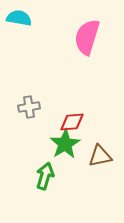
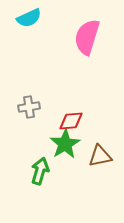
cyan semicircle: moved 10 px right; rotated 145 degrees clockwise
red diamond: moved 1 px left, 1 px up
green arrow: moved 5 px left, 5 px up
